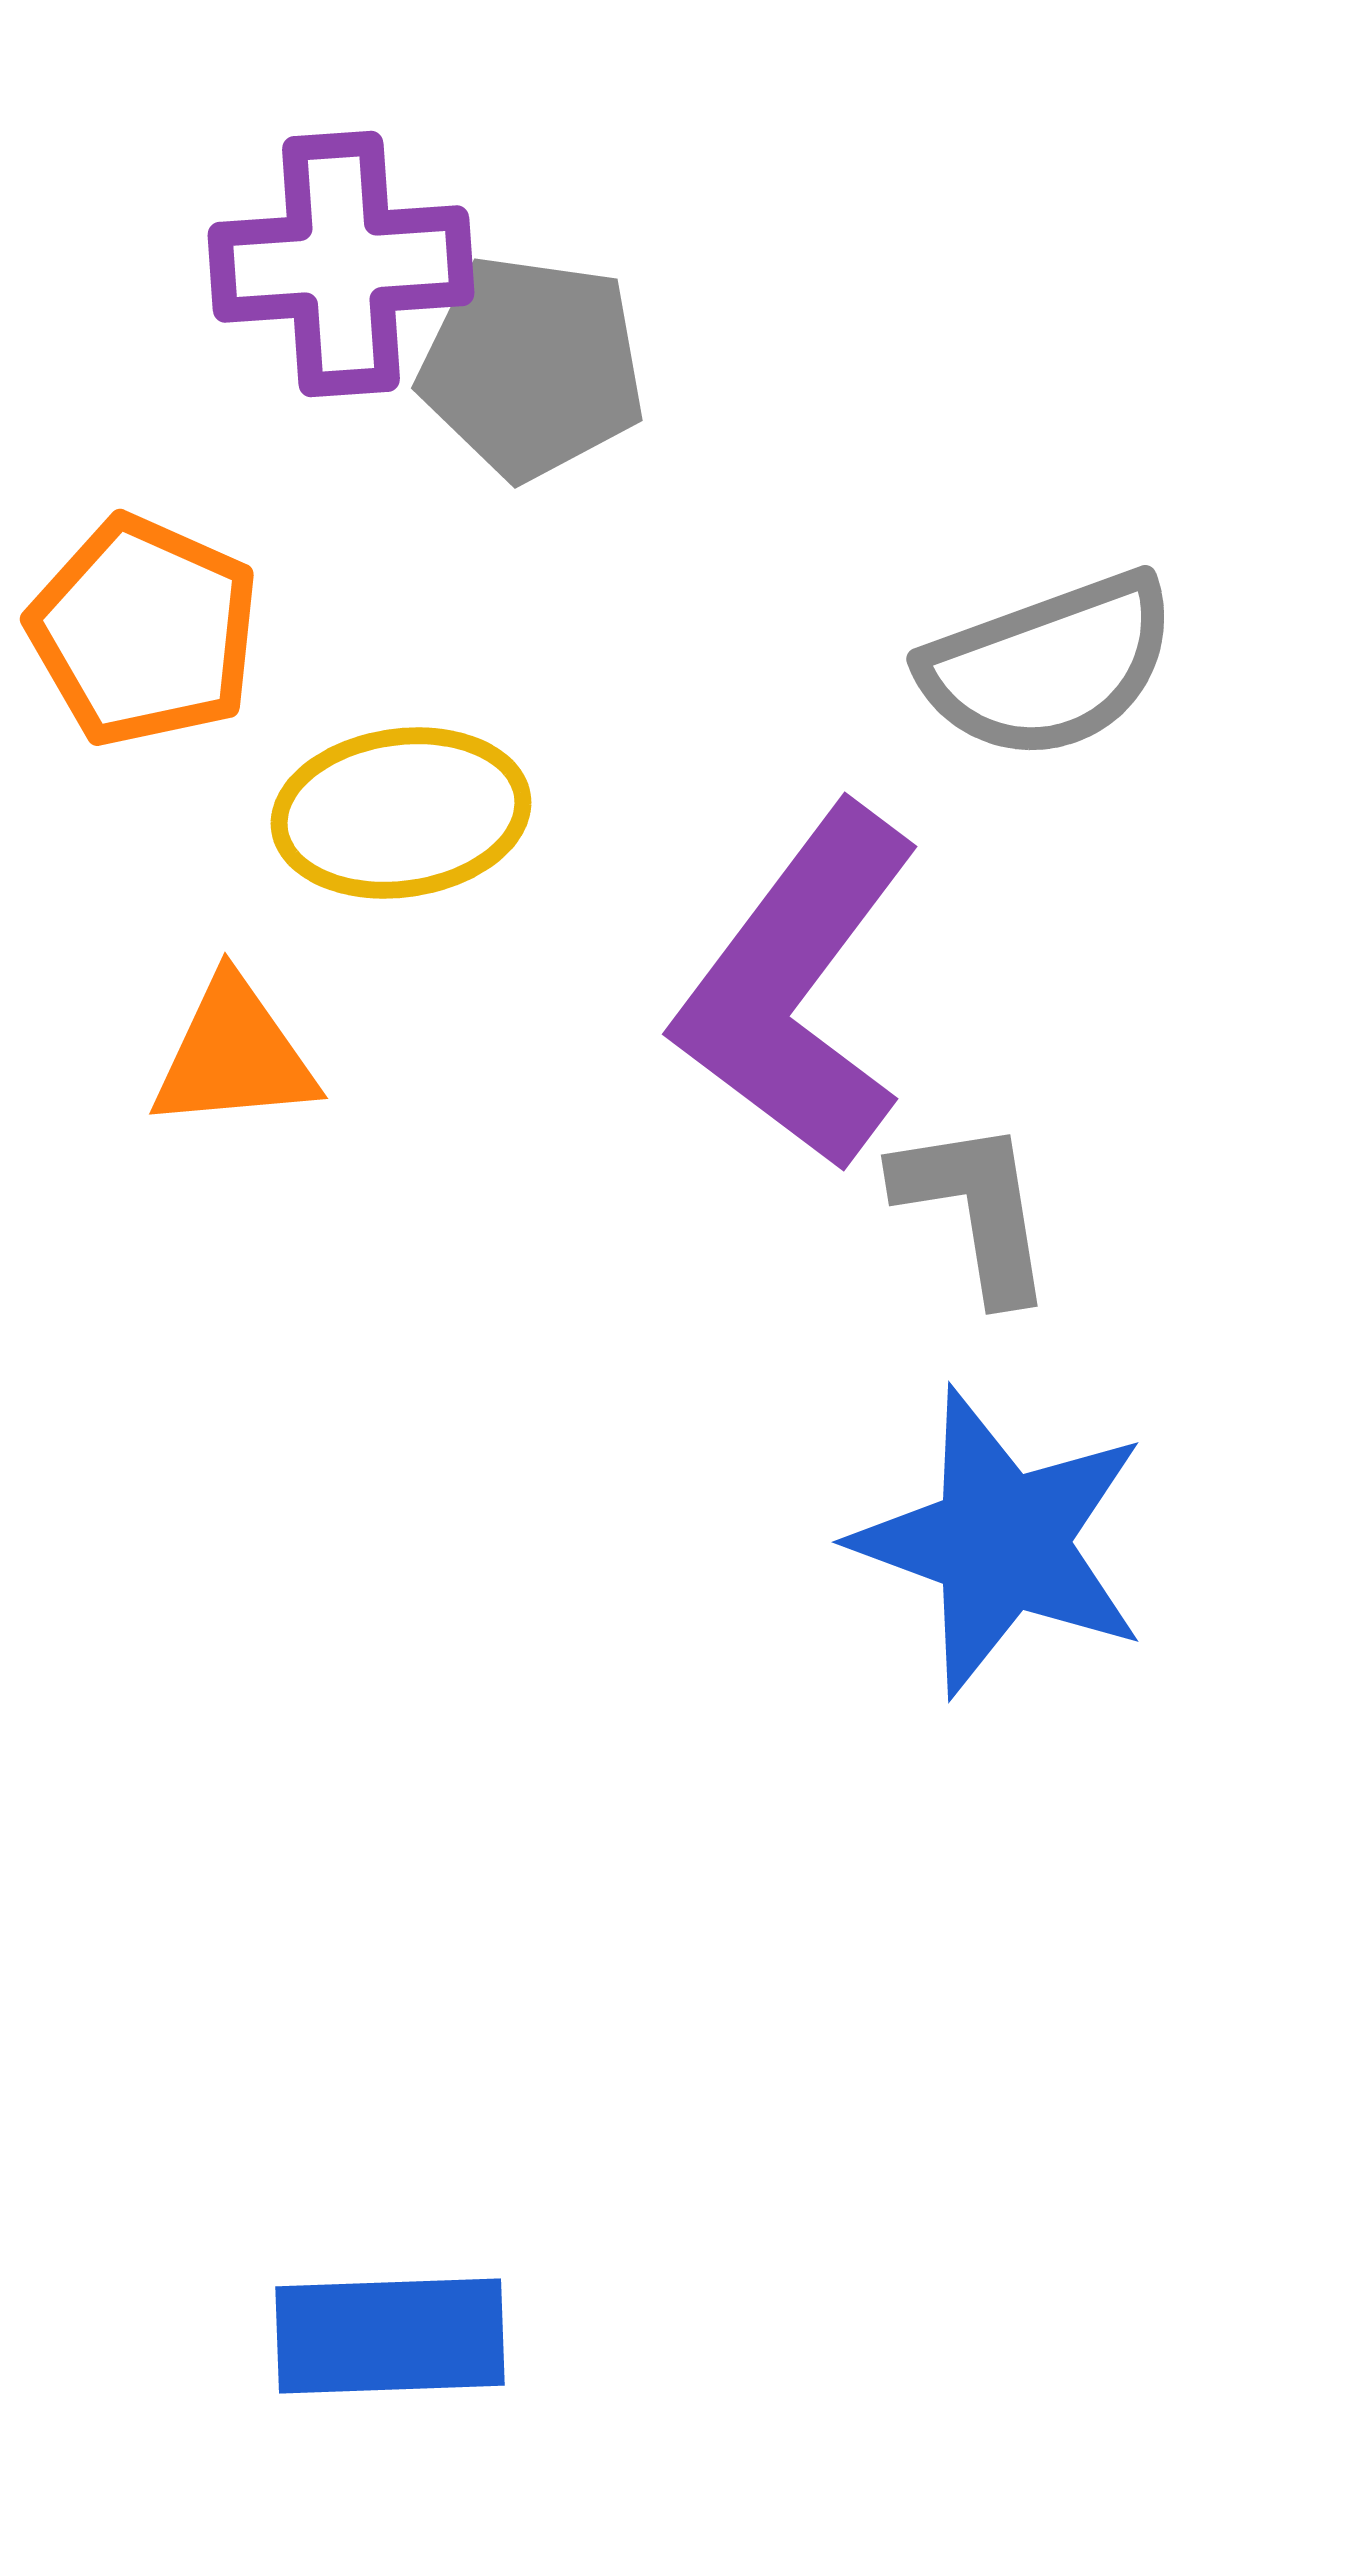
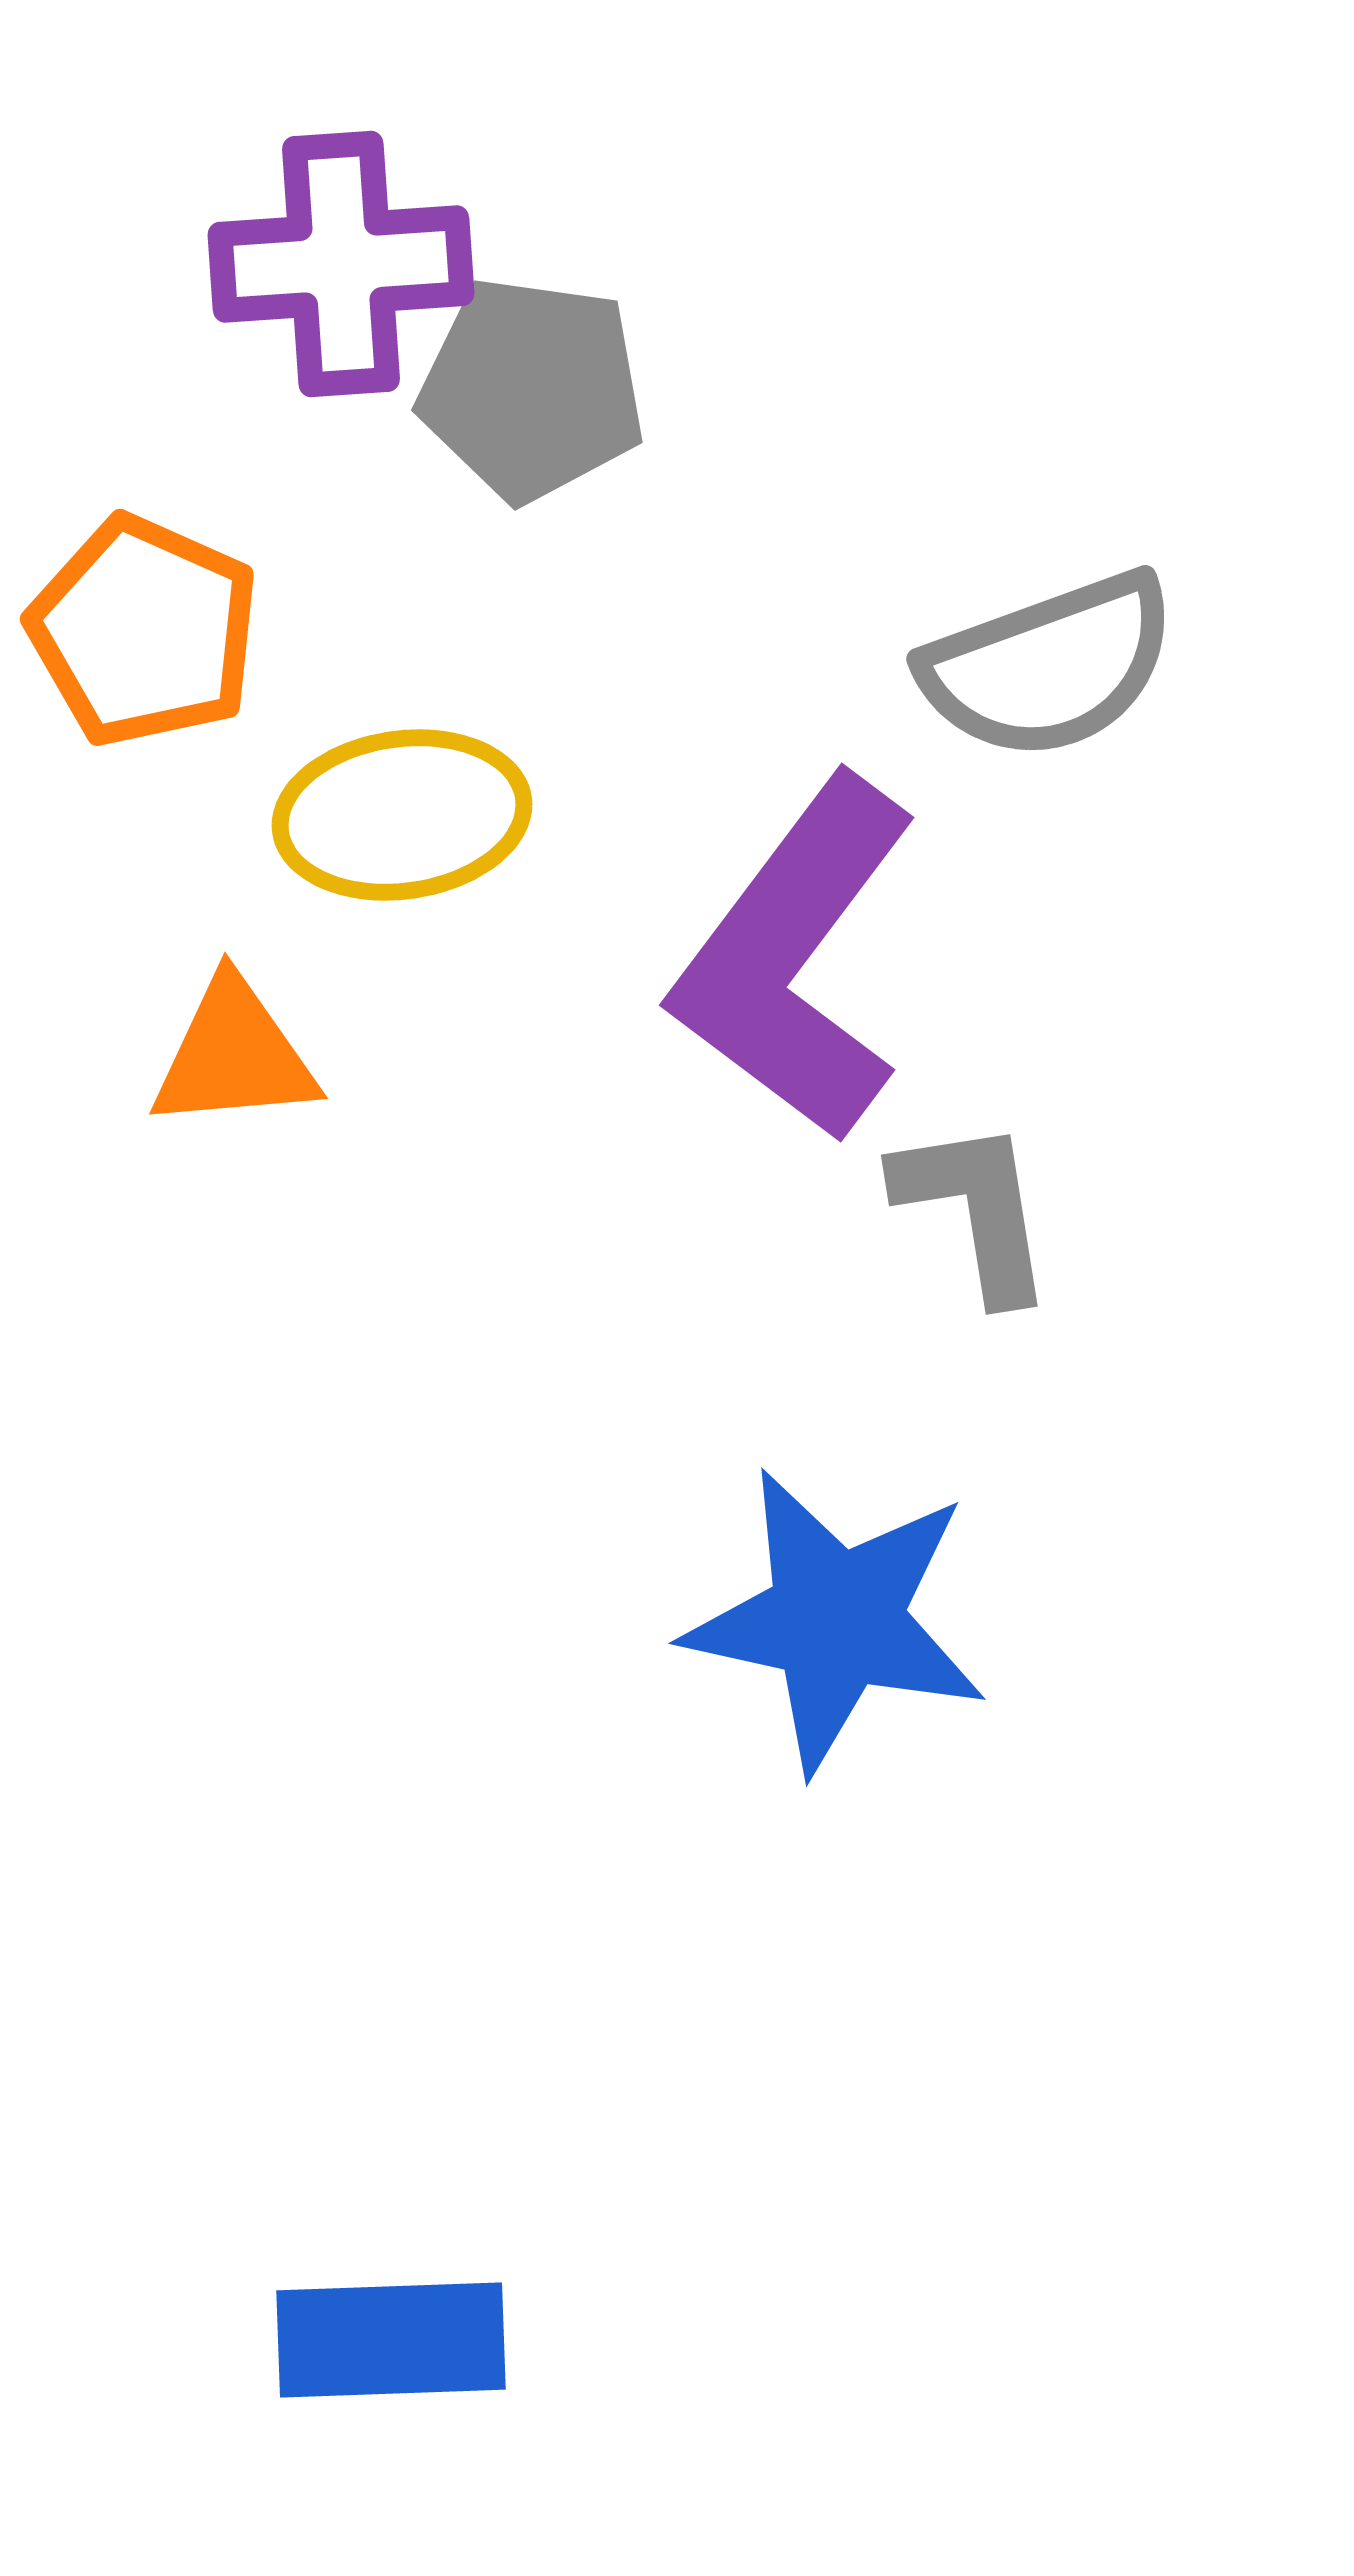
gray pentagon: moved 22 px down
yellow ellipse: moved 1 px right, 2 px down
purple L-shape: moved 3 px left, 29 px up
blue star: moved 165 px left, 78 px down; rotated 8 degrees counterclockwise
blue rectangle: moved 1 px right, 4 px down
